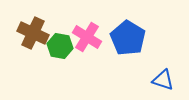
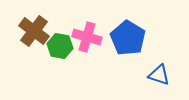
brown cross: moved 1 px right, 2 px up; rotated 12 degrees clockwise
pink cross: rotated 16 degrees counterclockwise
blue triangle: moved 4 px left, 5 px up
